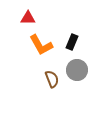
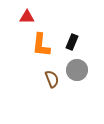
red triangle: moved 1 px left, 1 px up
orange L-shape: rotated 35 degrees clockwise
